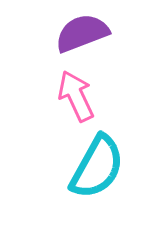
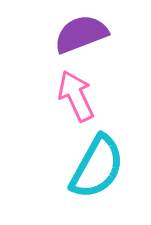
purple semicircle: moved 1 px left, 1 px down
